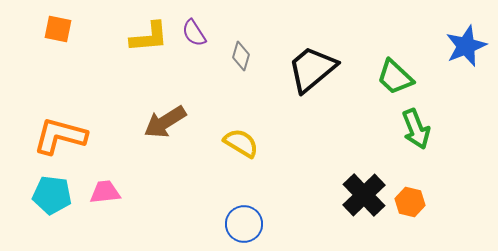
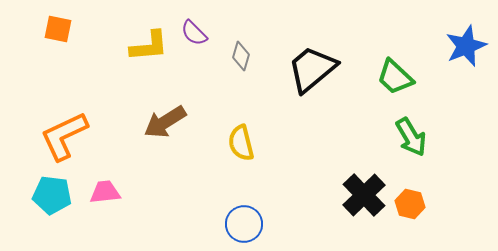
purple semicircle: rotated 12 degrees counterclockwise
yellow L-shape: moved 9 px down
green arrow: moved 5 px left, 8 px down; rotated 9 degrees counterclockwise
orange L-shape: moved 4 px right; rotated 40 degrees counterclockwise
yellow semicircle: rotated 135 degrees counterclockwise
orange hexagon: moved 2 px down
